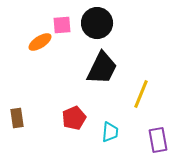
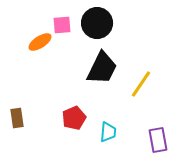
yellow line: moved 10 px up; rotated 12 degrees clockwise
cyan trapezoid: moved 2 px left
